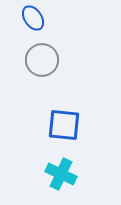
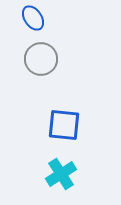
gray circle: moved 1 px left, 1 px up
cyan cross: rotated 32 degrees clockwise
